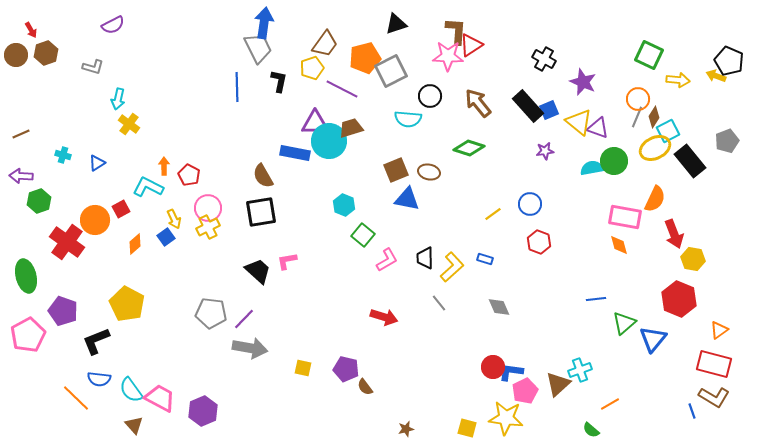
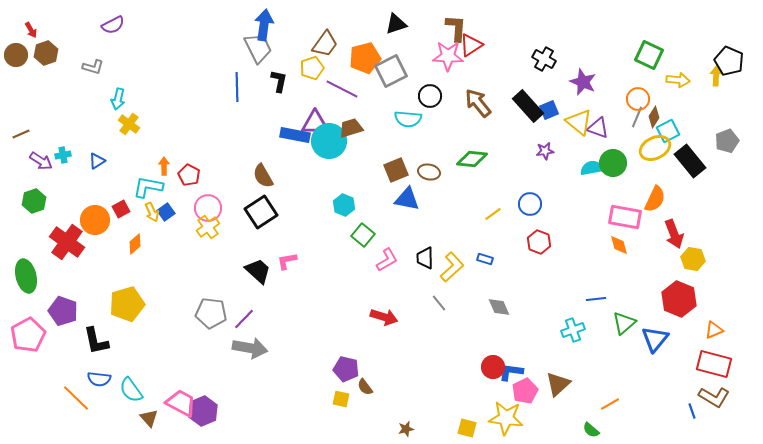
blue arrow at (264, 23): moved 2 px down
brown L-shape at (456, 31): moved 3 px up
yellow arrow at (716, 76): rotated 72 degrees clockwise
green diamond at (469, 148): moved 3 px right, 11 px down; rotated 12 degrees counterclockwise
blue rectangle at (295, 153): moved 18 px up
cyan cross at (63, 155): rotated 28 degrees counterclockwise
green circle at (614, 161): moved 1 px left, 2 px down
blue triangle at (97, 163): moved 2 px up
purple arrow at (21, 176): moved 20 px right, 15 px up; rotated 150 degrees counterclockwise
cyan L-shape at (148, 187): rotated 16 degrees counterclockwise
green hexagon at (39, 201): moved 5 px left
black square at (261, 212): rotated 24 degrees counterclockwise
yellow arrow at (174, 219): moved 22 px left, 7 px up
yellow cross at (208, 227): rotated 10 degrees counterclockwise
blue square at (166, 237): moved 25 px up
yellow pentagon at (127, 304): rotated 28 degrees clockwise
orange triangle at (719, 330): moved 5 px left; rotated 12 degrees clockwise
blue triangle at (653, 339): moved 2 px right
black L-shape at (96, 341): rotated 80 degrees counterclockwise
yellow square at (303, 368): moved 38 px right, 31 px down
cyan cross at (580, 370): moved 7 px left, 40 px up
pink trapezoid at (160, 398): moved 21 px right, 5 px down
brown triangle at (134, 425): moved 15 px right, 7 px up
